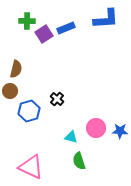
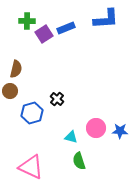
blue hexagon: moved 3 px right, 2 px down
